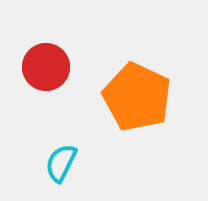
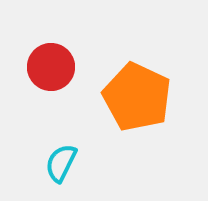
red circle: moved 5 px right
